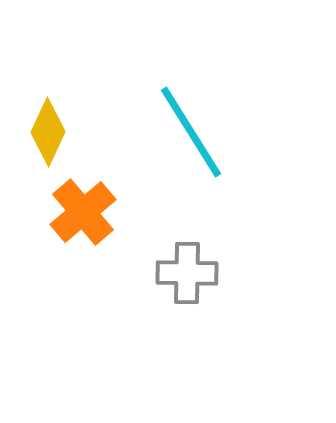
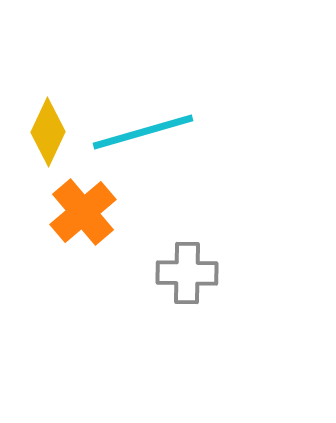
cyan line: moved 48 px left; rotated 74 degrees counterclockwise
